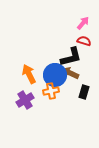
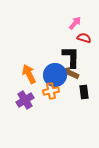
pink arrow: moved 8 px left
red semicircle: moved 3 px up
black L-shape: rotated 75 degrees counterclockwise
black rectangle: rotated 24 degrees counterclockwise
